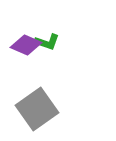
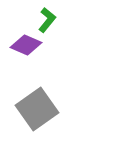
green L-shape: moved 22 px up; rotated 70 degrees counterclockwise
